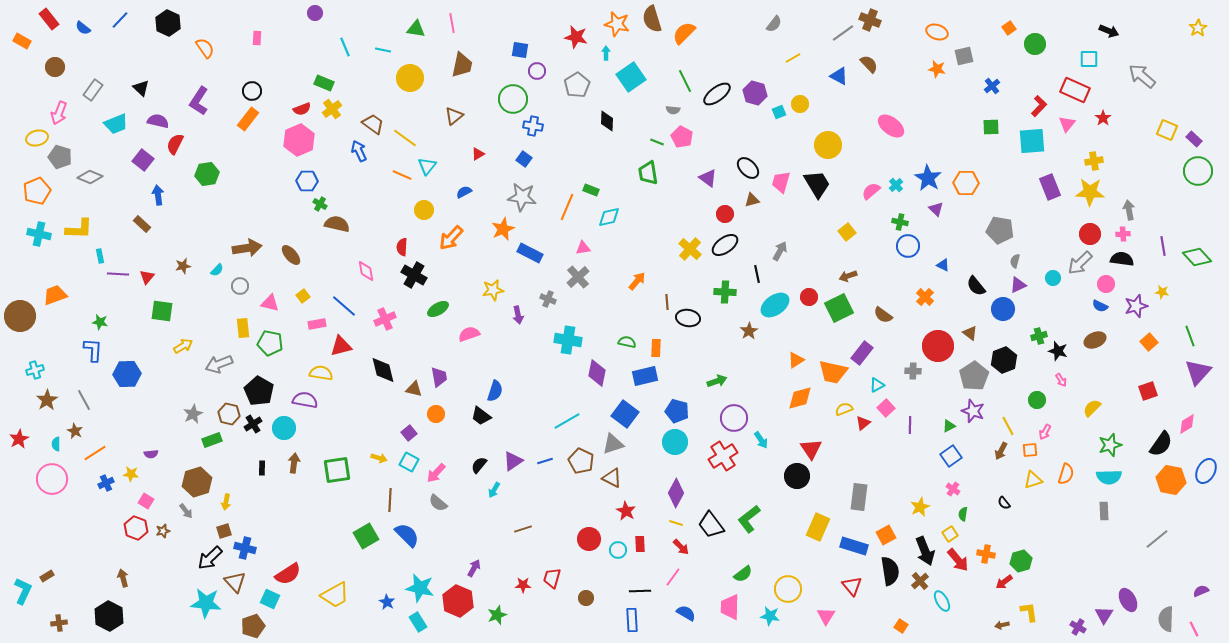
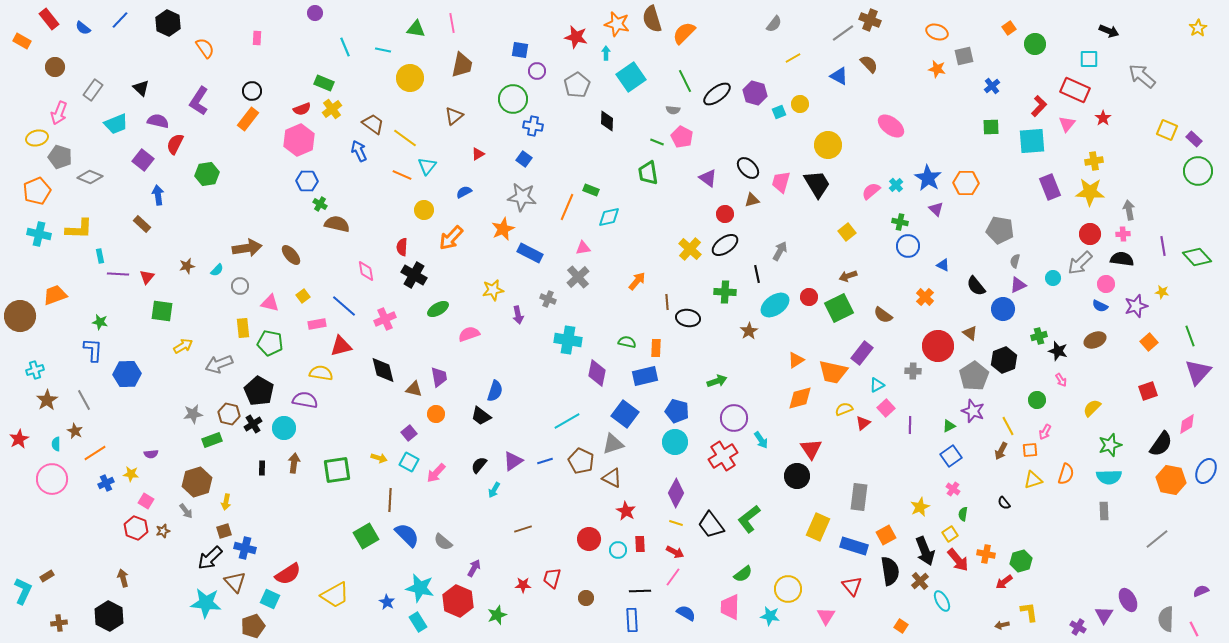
brown star at (183, 266): moved 4 px right
gray star at (193, 414): rotated 18 degrees clockwise
gray semicircle at (438, 503): moved 5 px right, 39 px down
red arrow at (681, 547): moved 6 px left, 5 px down; rotated 18 degrees counterclockwise
